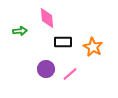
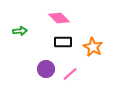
pink diamond: moved 12 px right; rotated 40 degrees counterclockwise
